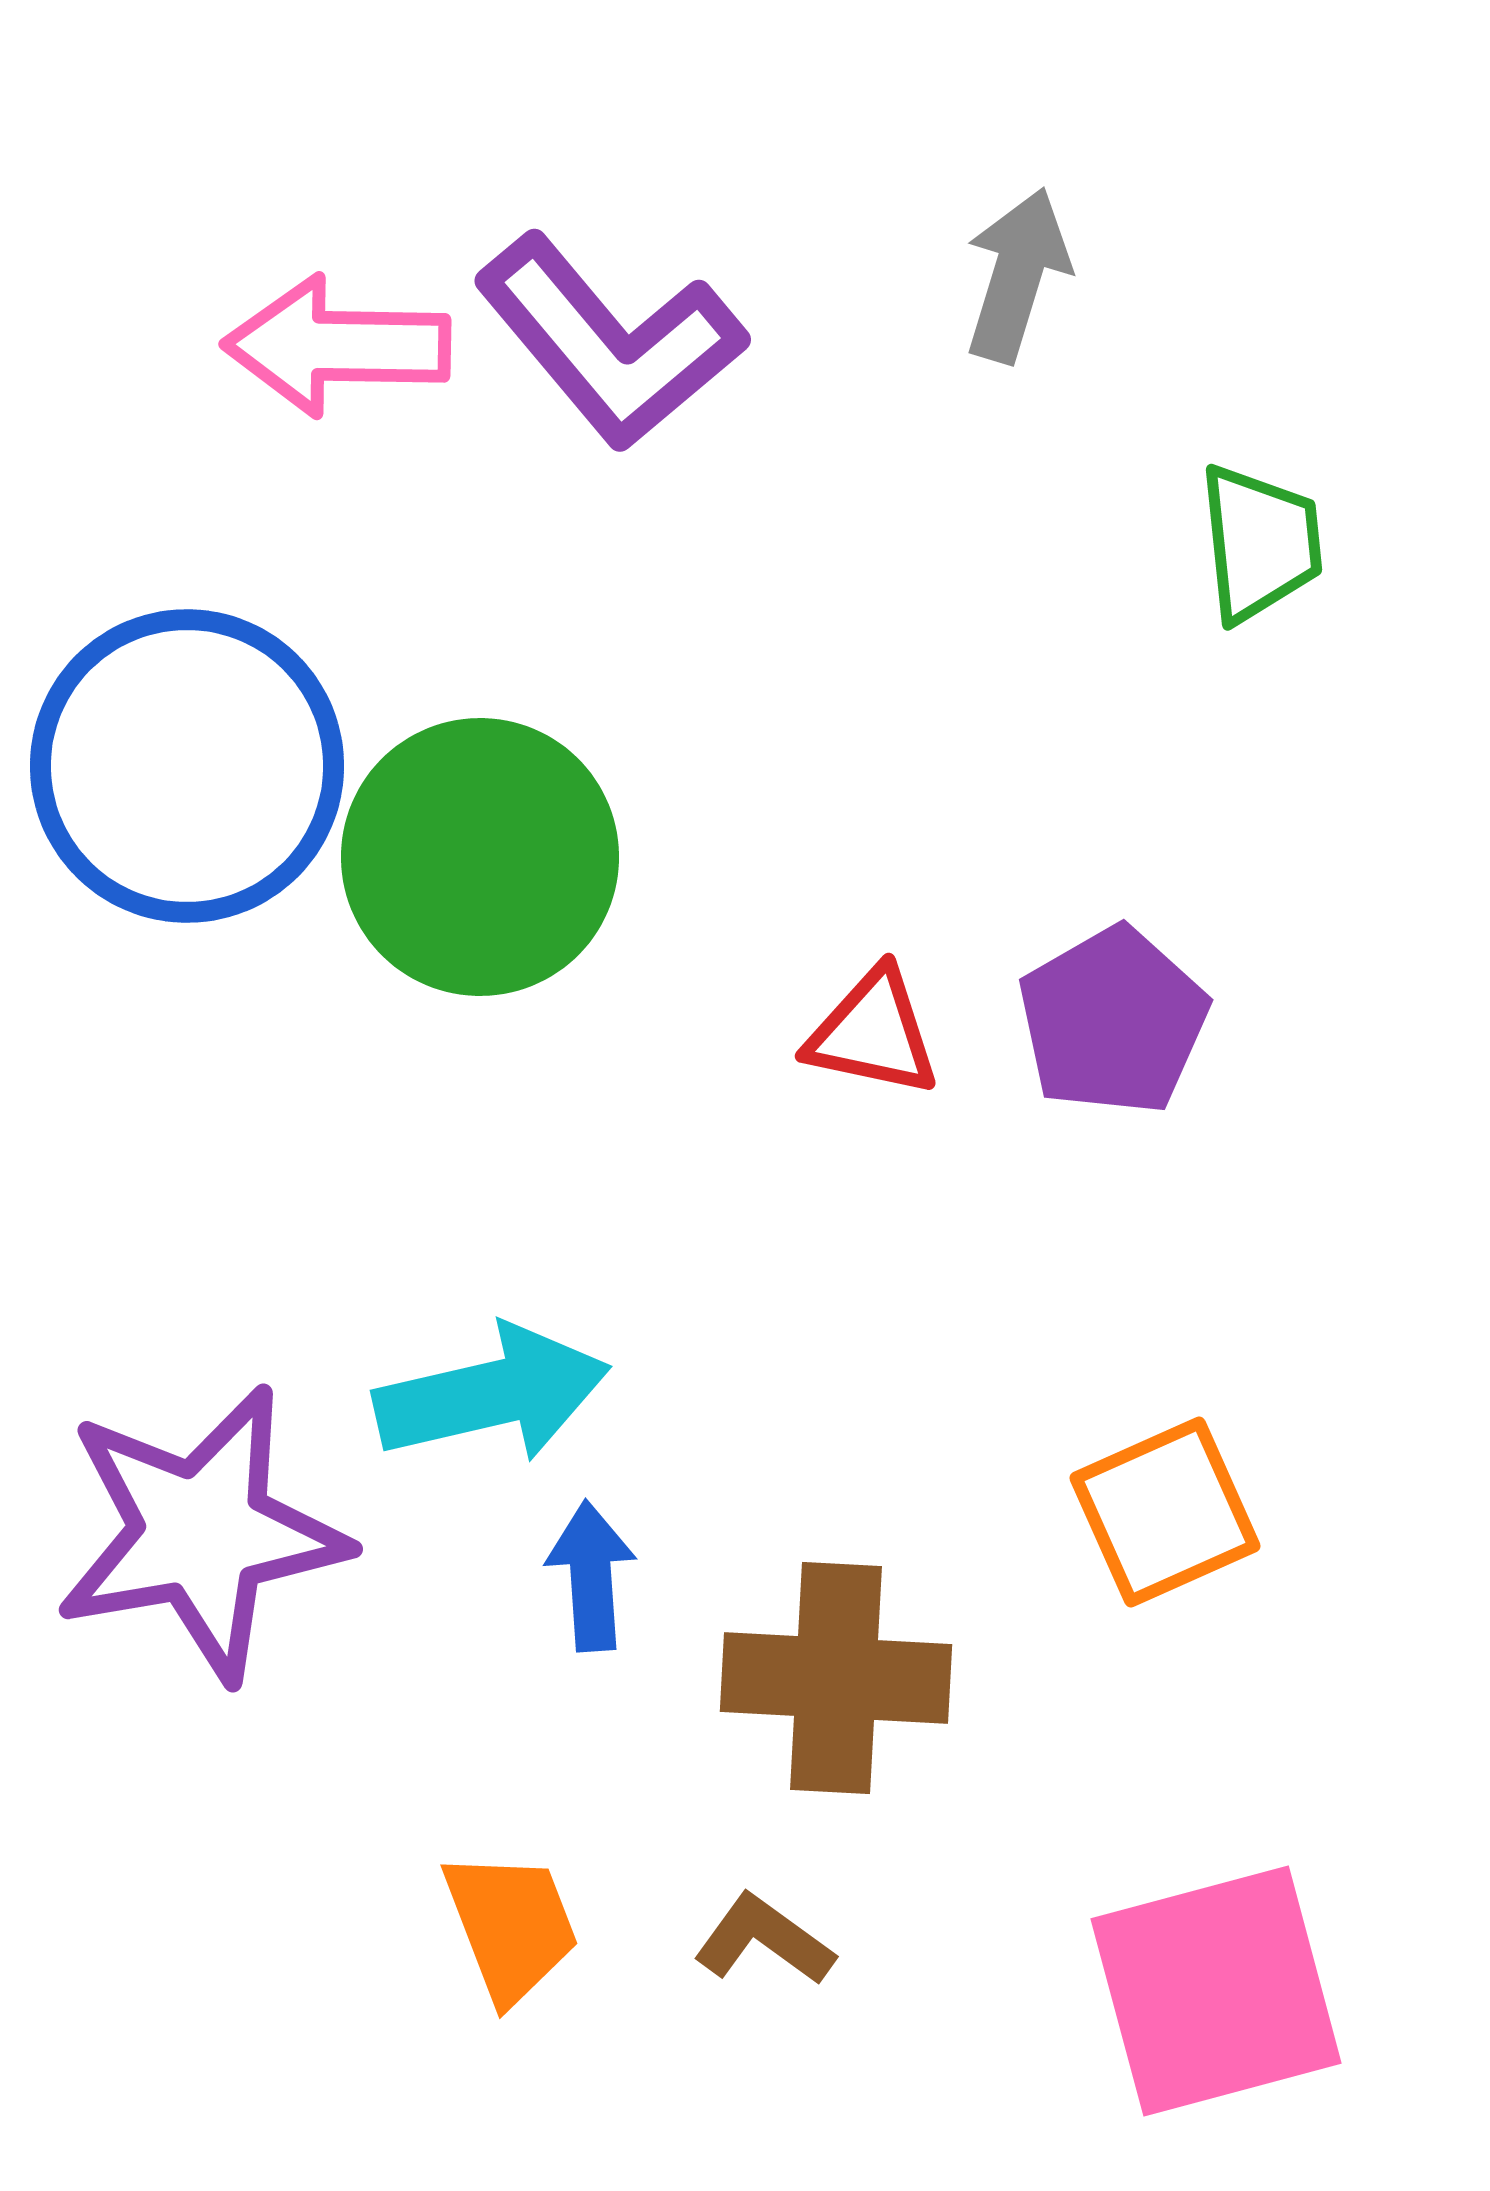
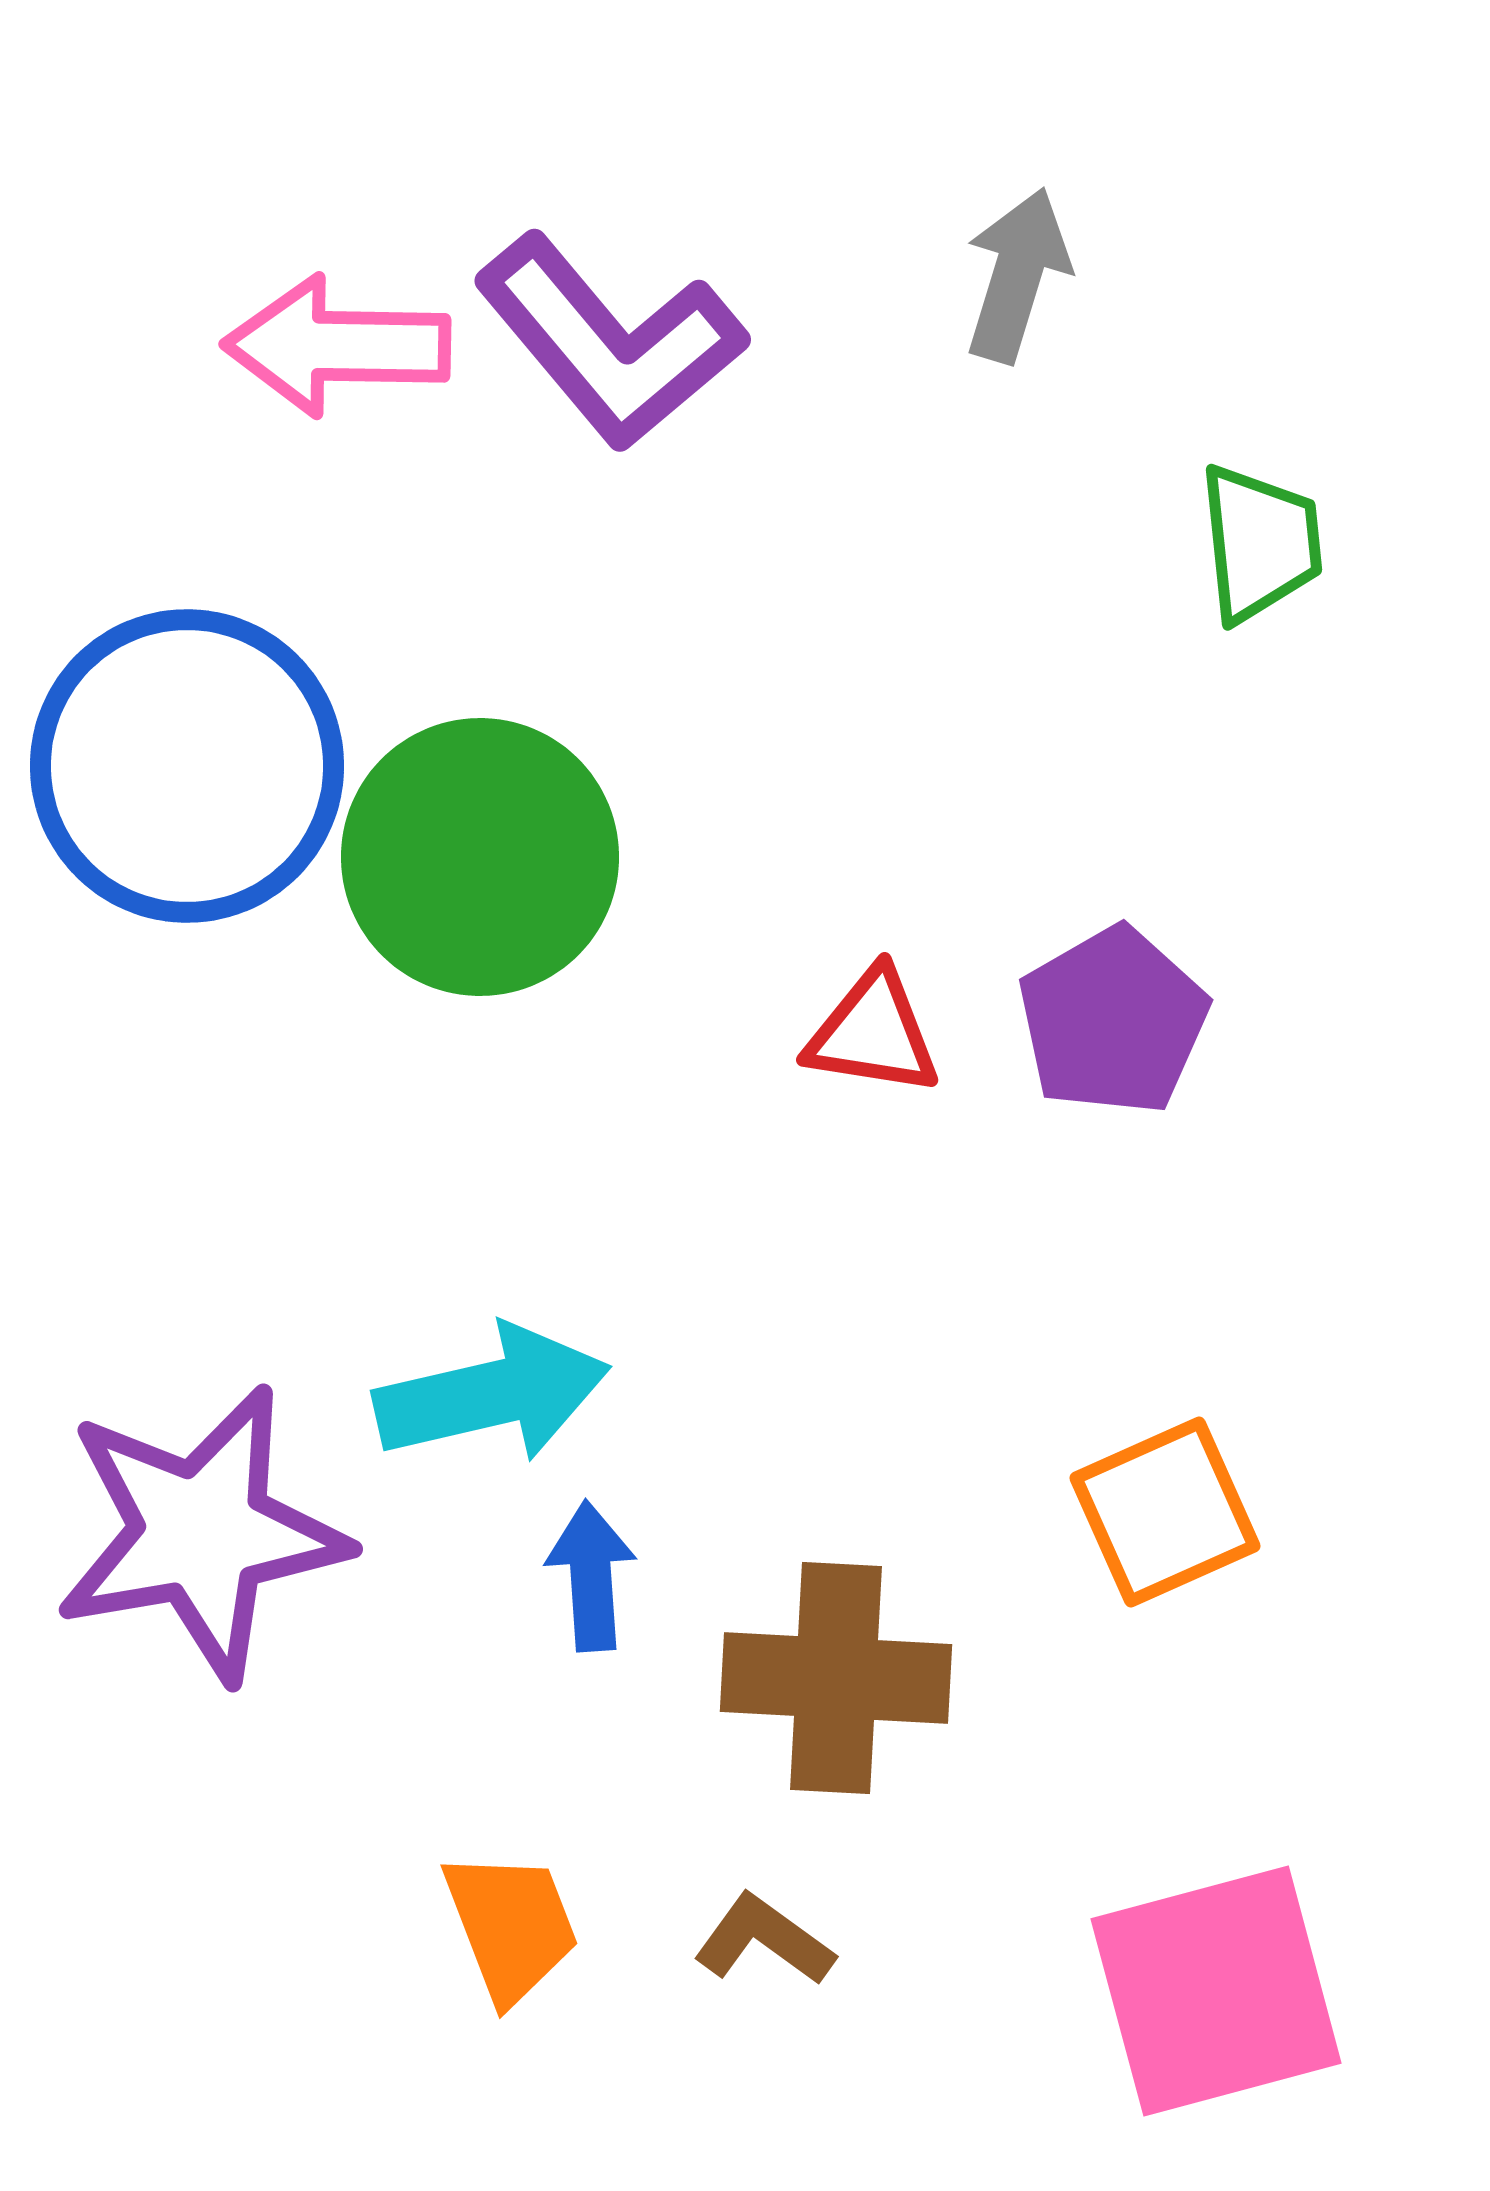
red triangle: rotated 3 degrees counterclockwise
